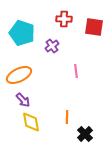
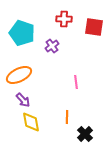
pink line: moved 11 px down
